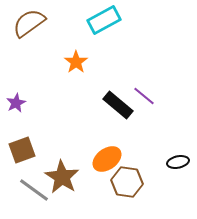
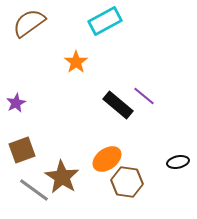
cyan rectangle: moved 1 px right, 1 px down
